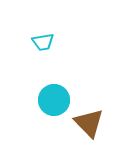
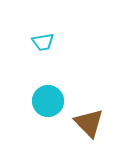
cyan circle: moved 6 px left, 1 px down
